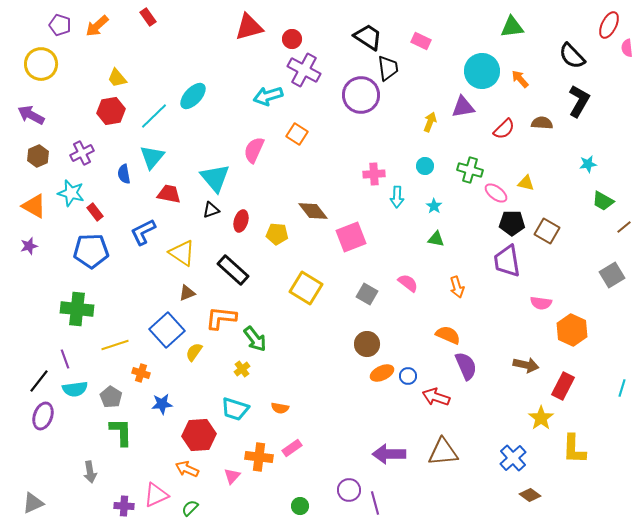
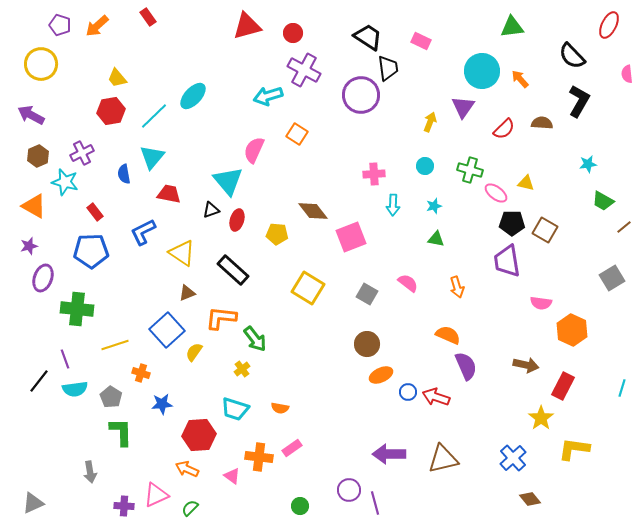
red triangle at (249, 27): moved 2 px left, 1 px up
red circle at (292, 39): moved 1 px right, 6 px up
pink semicircle at (627, 48): moved 26 px down
purple triangle at (463, 107): rotated 45 degrees counterclockwise
cyan triangle at (215, 178): moved 13 px right, 3 px down
cyan star at (71, 193): moved 6 px left, 11 px up
cyan arrow at (397, 197): moved 4 px left, 8 px down
cyan star at (434, 206): rotated 21 degrees clockwise
red ellipse at (241, 221): moved 4 px left, 1 px up
brown square at (547, 231): moved 2 px left, 1 px up
gray square at (612, 275): moved 3 px down
yellow square at (306, 288): moved 2 px right
orange ellipse at (382, 373): moved 1 px left, 2 px down
blue circle at (408, 376): moved 16 px down
purple ellipse at (43, 416): moved 138 px up
yellow L-shape at (574, 449): rotated 96 degrees clockwise
brown triangle at (443, 452): moved 7 px down; rotated 8 degrees counterclockwise
pink triangle at (232, 476): rotated 36 degrees counterclockwise
brown diamond at (530, 495): moved 4 px down; rotated 15 degrees clockwise
